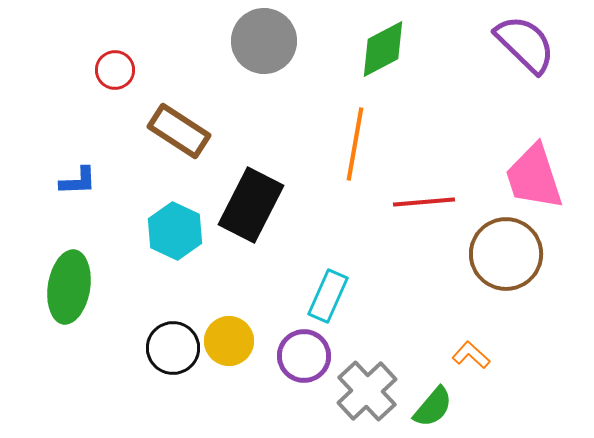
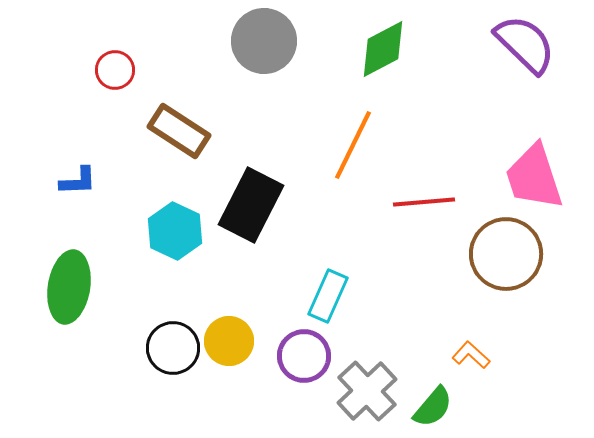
orange line: moved 2 px left, 1 px down; rotated 16 degrees clockwise
